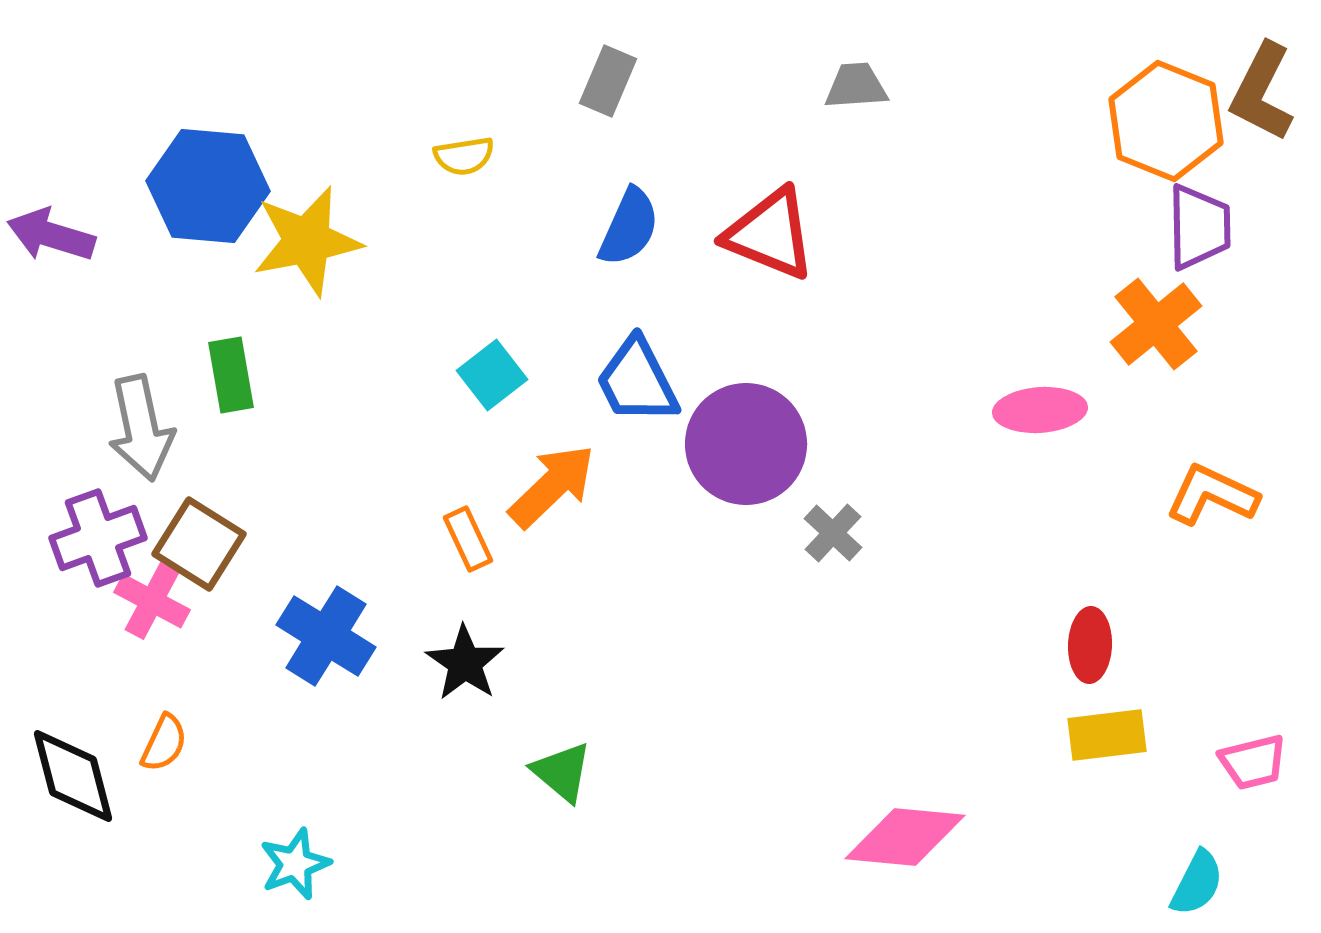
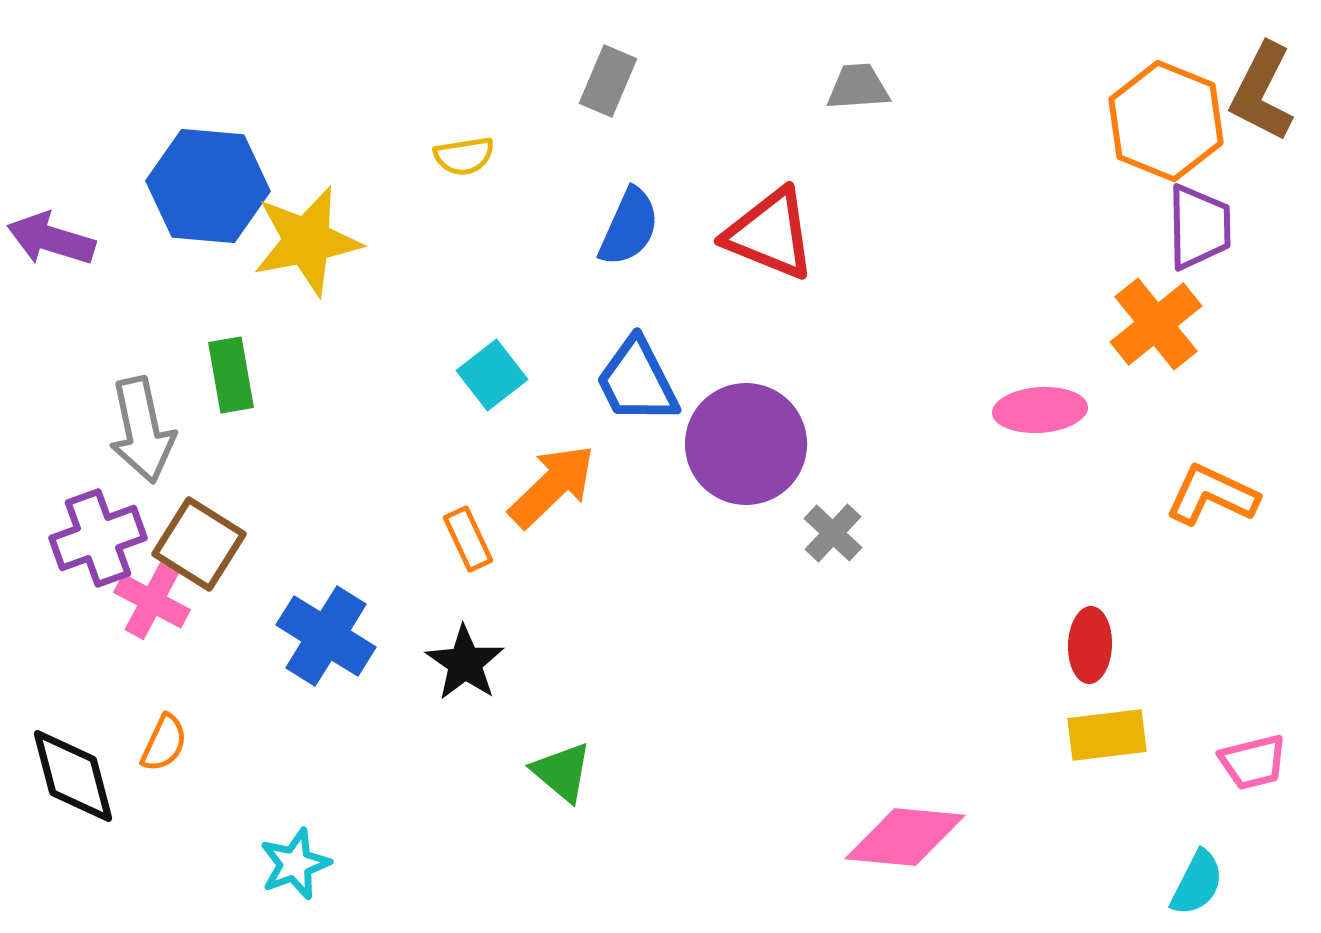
gray trapezoid: moved 2 px right, 1 px down
purple arrow: moved 4 px down
gray arrow: moved 1 px right, 2 px down
